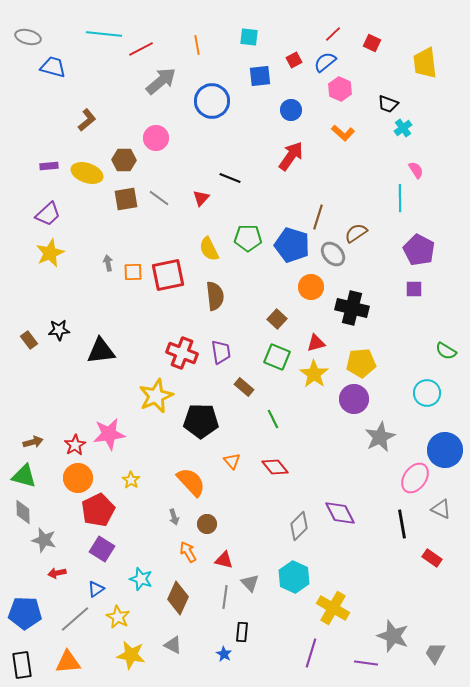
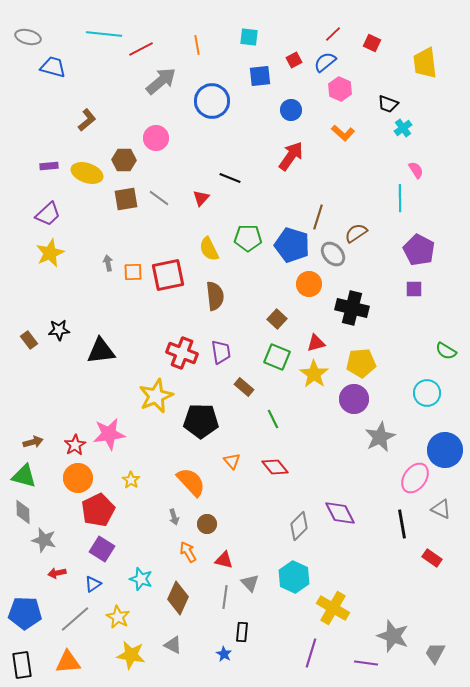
orange circle at (311, 287): moved 2 px left, 3 px up
blue triangle at (96, 589): moved 3 px left, 5 px up
